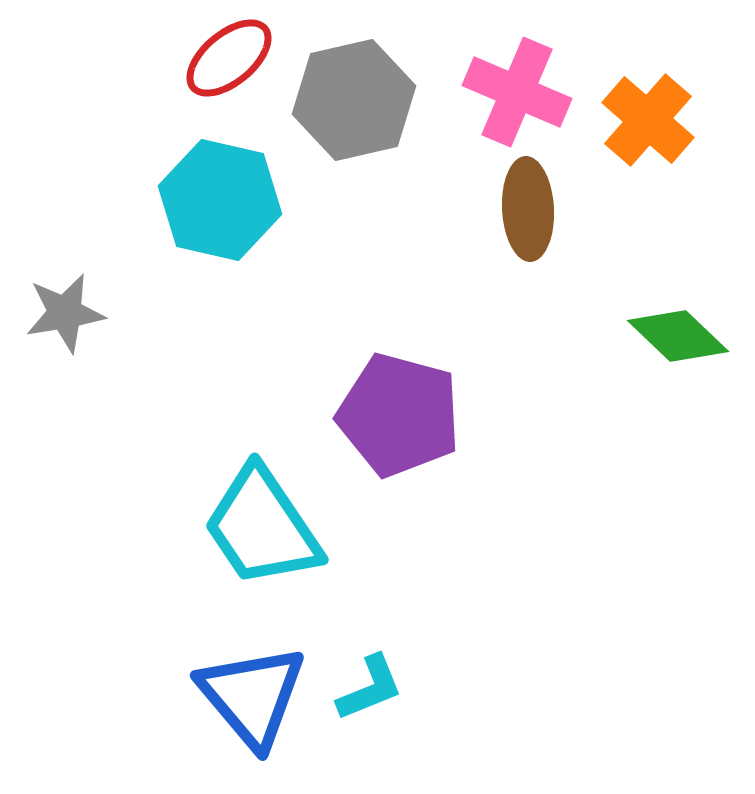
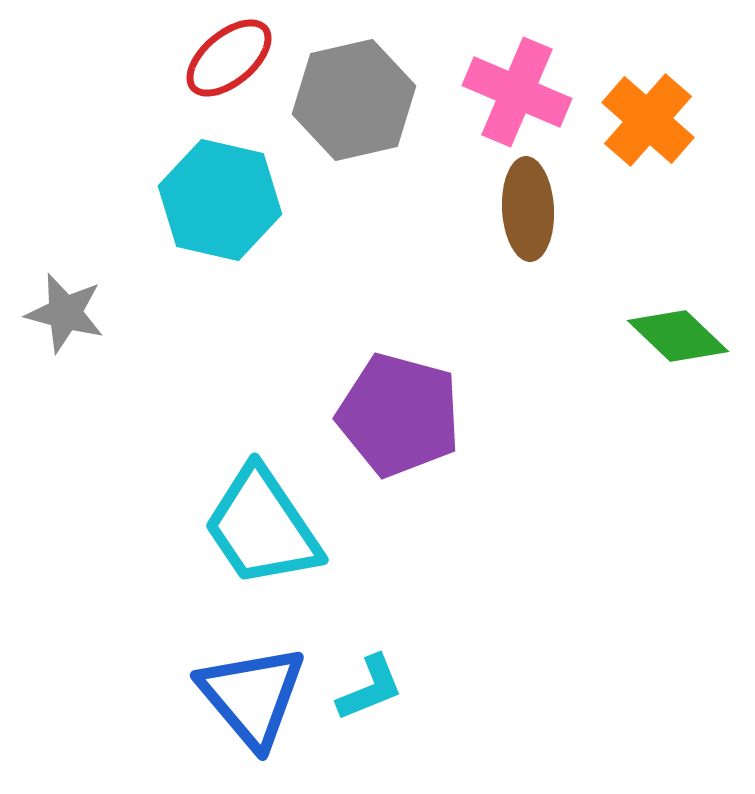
gray star: rotated 24 degrees clockwise
